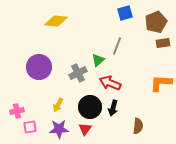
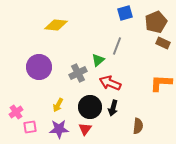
yellow diamond: moved 4 px down
brown rectangle: rotated 32 degrees clockwise
pink cross: moved 1 px left, 1 px down; rotated 24 degrees counterclockwise
